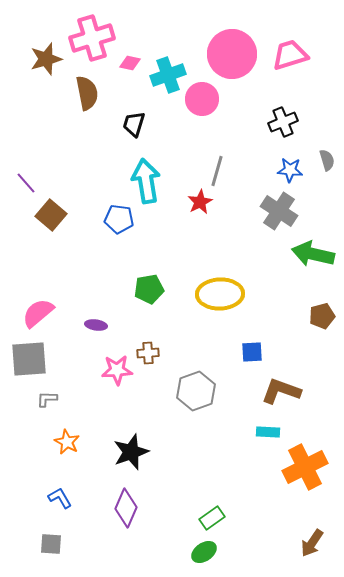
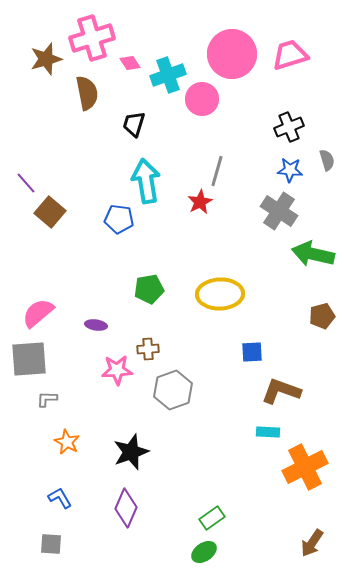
pink diamond at (130, 63): rotated 45 degrees clockwise
black cross at (283, 122): moved 6 px right, 5 px down
brown square at (51, 215): moved 1 px left, 3 px up
brown cross at (148, 353): moved 4 px up
gray hexagon at (196, 391): moved 23 px left, 1 px up
